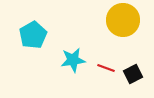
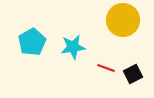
cyan pentagon: moved 1 px left, 7 px down
cyan star: moved 13 px up
